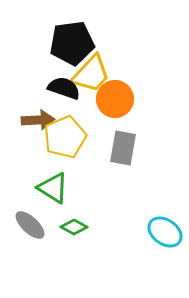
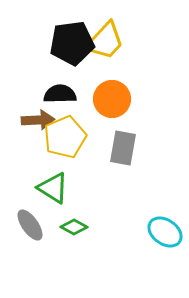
yellow trapezoid: moved 14 px right, 33 px up
black semicircle: moved 4 px left, 6 px down; rotated 20 degrees counterclockwise
orange circle: moved 3 px left
gray ellipse: rotated 12 degrees clockwise
